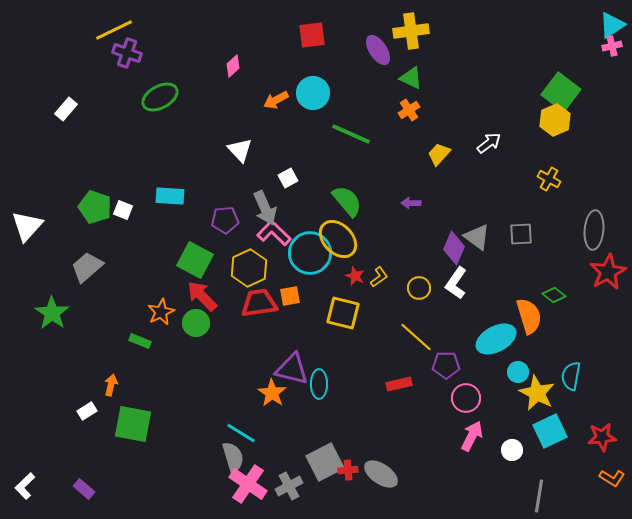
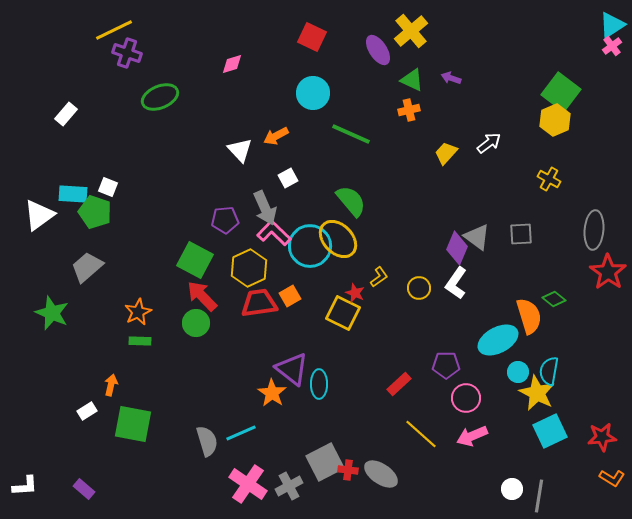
yellow cross at (411, 31): rotated 32 degrees counterclockwise
red square at (312, 35): moved 2 px down; rotated 32 degrees clockwise
pink cross at (612, 46): rotated 24 degrees counterclockwise
pink diamond at (233, 66): moved 1 px left, 2 px up; rotated 25 degrees clockwise
green triangle at (411, 78): moved 1 px right, 2 px down
green ellipse at (160, 97): rotated 6 degrees clockwise
orange arrow at (276, 100): moved 36 px down
white rectangle at (66, 109): moved 5 px down
orange cross at (409, 110): rotated 20 degrees clockwise
yellow trapezoid at (439, 154): moved 7 px right, 1 px up
cyan rectangle at (170, 196): moved 97 px left, 2 px up
green semicircle at (347, 201): moved 4 px right
purple arrow at (411, 203): moved 40 px right, 125 px up; rotated 18 degrees clockwise
green pentagon at (95, 207): moved 5 px down
white square at (123, 210): moved 15 px left, 23 px up
white triangle at (27, 226): moved 12 px right, 11 px up; rotated 12 degrees clockwise
purple diamond at (454, 248): moved 3 px right
cyan circle at (310, 253): moved 7 px up
red star at (608, 272): rotated 9 degrees counterclockwise
red star at (355, 276): moved 17 px down
green diamond at (554, 295): moved 4 px down
orange square at (290, 296): rotated 20 degrees counterclockwise
orange star at (161, 312): moved 23 px left
green star at (52, 313): rotated 12 degrees counterclockwise
yellow square at (343, 313): rotated 12 degrees clockwise
yellow line at (416, 337): moved 5 px right, 97 px down
cyan ellipse at (496, 339): moved 2 px right, 1 px down
green rectangle at (140, 341): rotated 20 degrees counterclockwise
purple triangle at (292, 369): rotated 24 degrees clockwise
cyan semicircle at (571, 376): moved 22 px left, 5 px up
red rectangle at (399, 384): rotated 30 degrees counterclockwise
cyan line at (241, 433): rotated 56 degrees counterclockwise
pink arrow at (472, 436): rotated 140 degrees counterclockwise
white circle at (512, 450): moved 39 px down
gray semicircle at (233, 457): moved 26 px left, 16 px up
red cross at (348, 470): rotated 12 degrees clockwise
white L-shape at (25, 486): rotated 140 degrees counterclockwise
